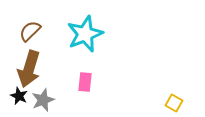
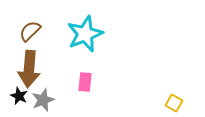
brown arrow: rotated 12 degrees counterclockwise
